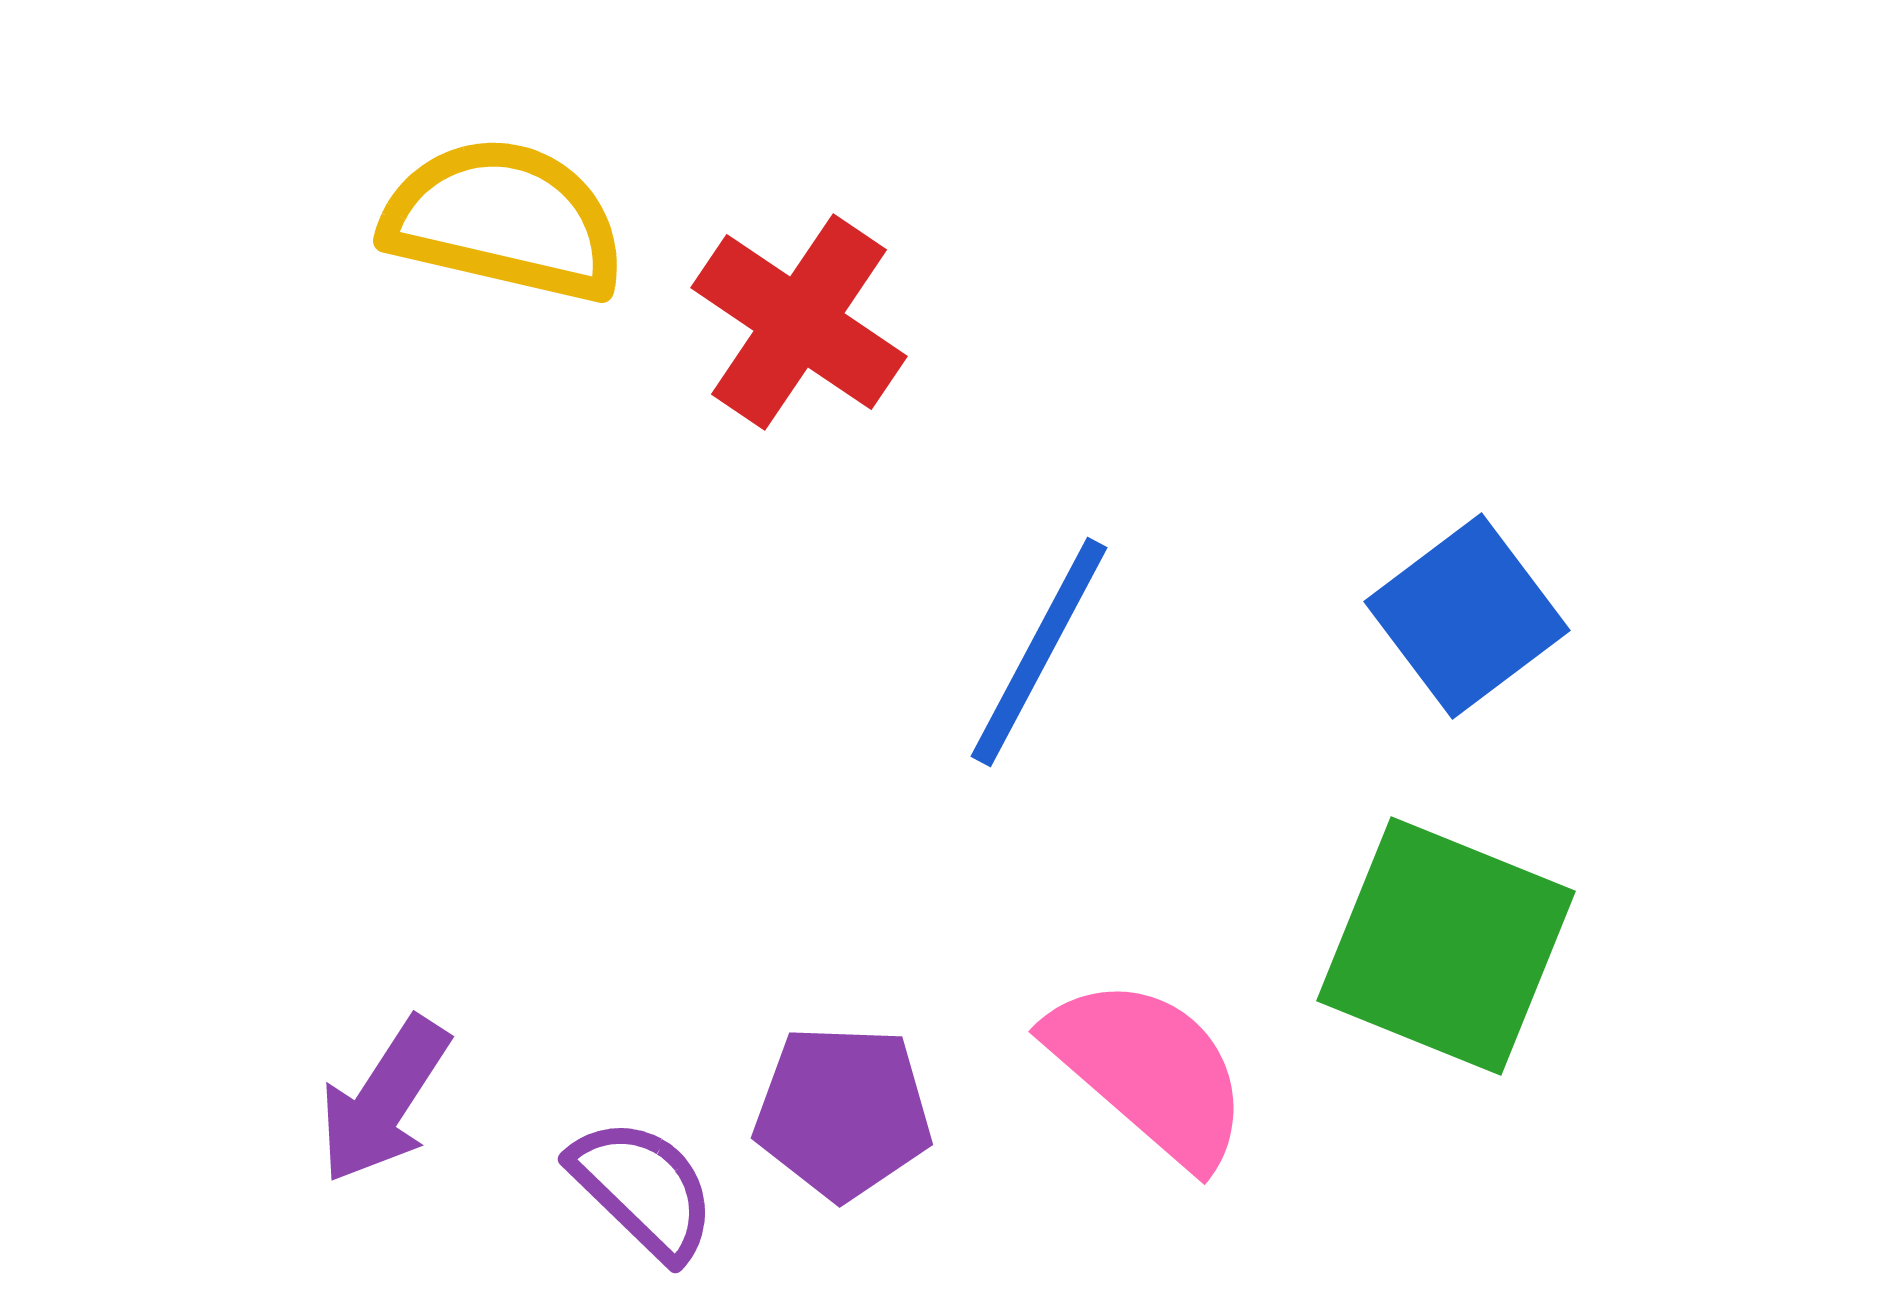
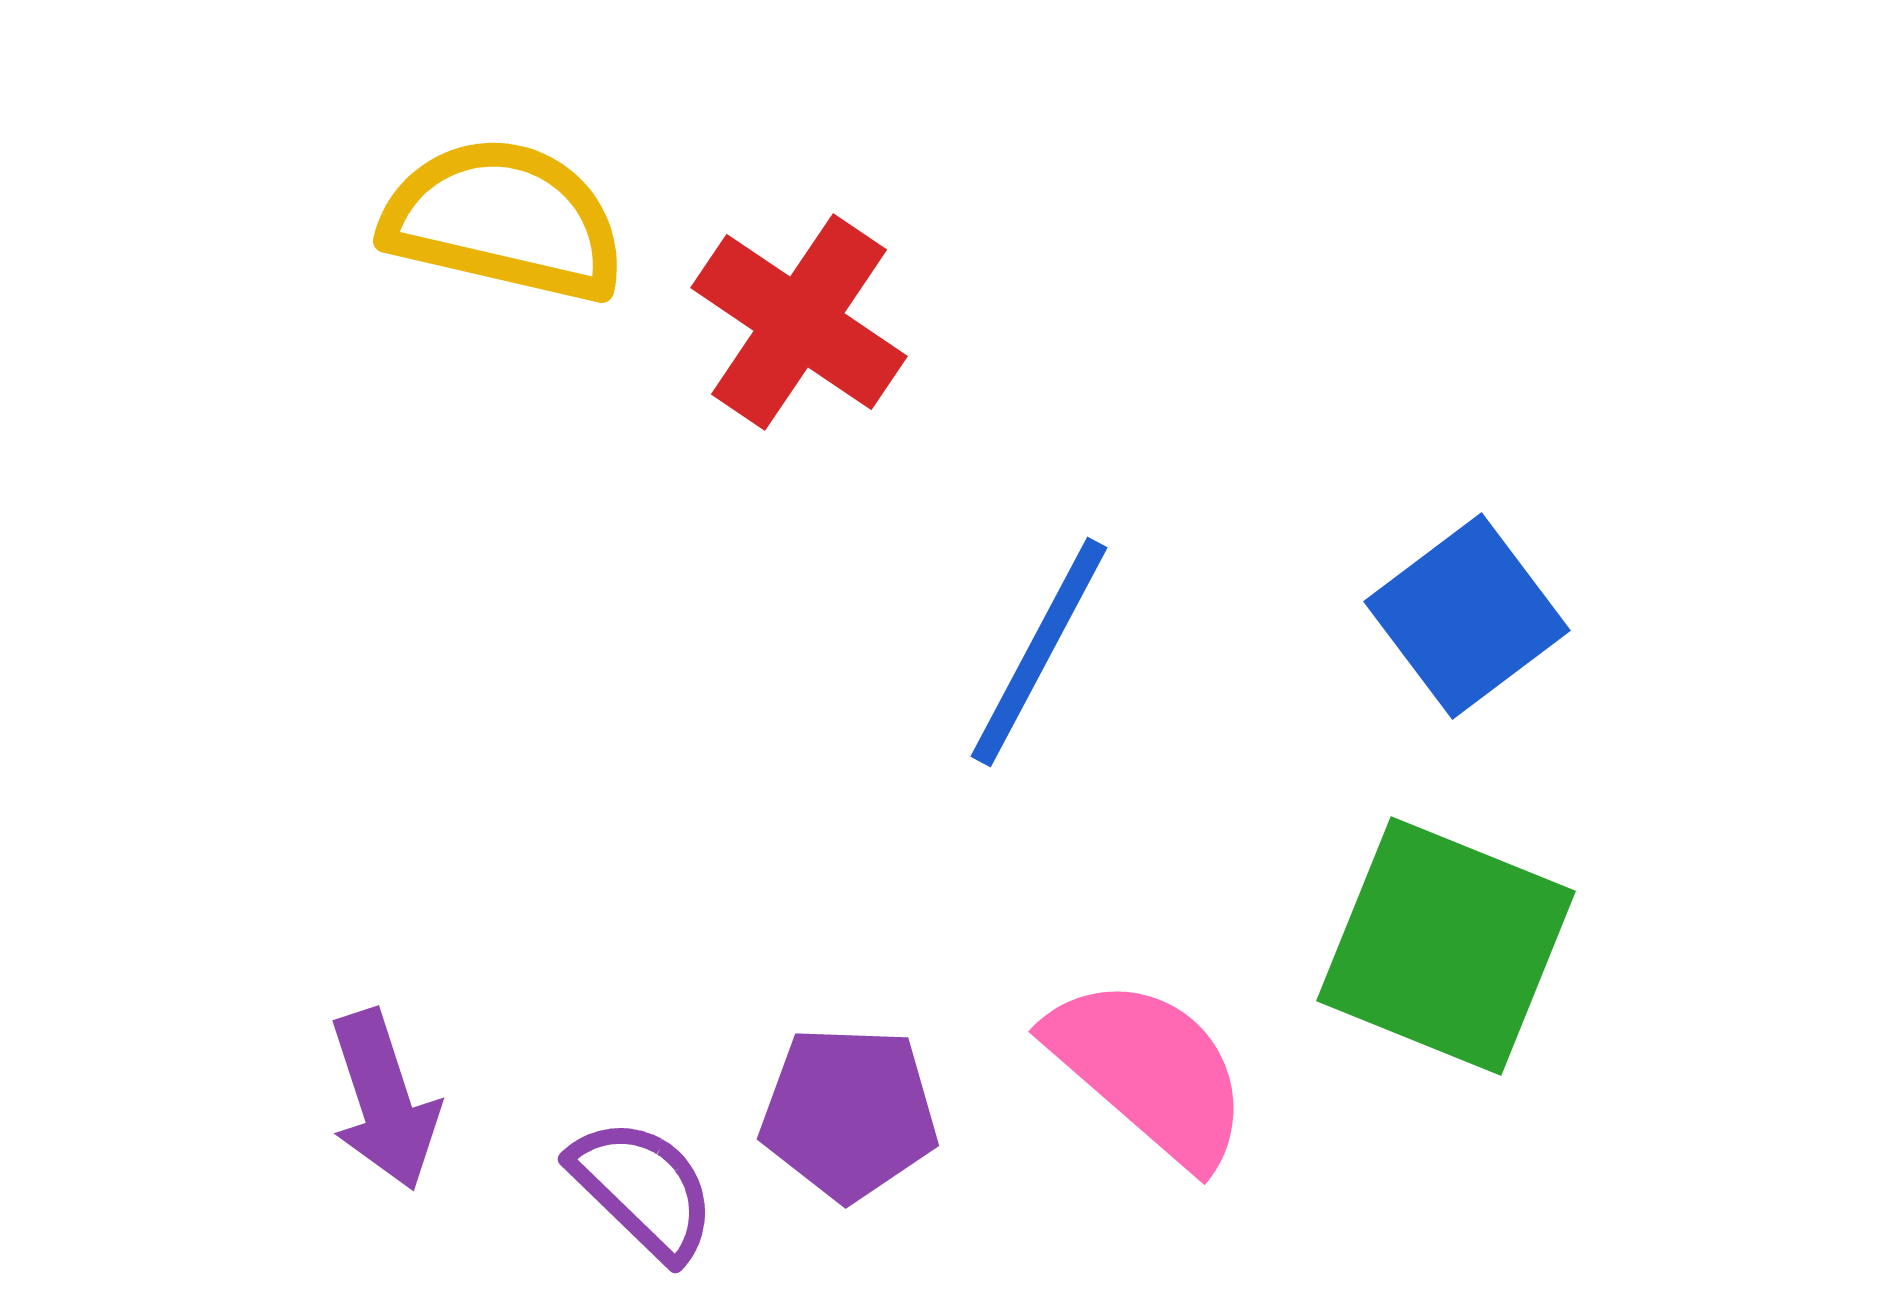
purple arrow: rotated 51 degrees counterclockwise
purple pentagon: moved 6 px right, 1 px down
